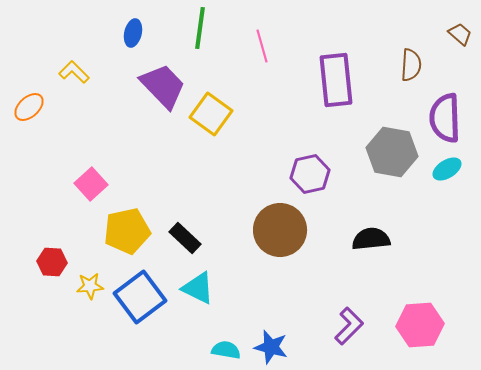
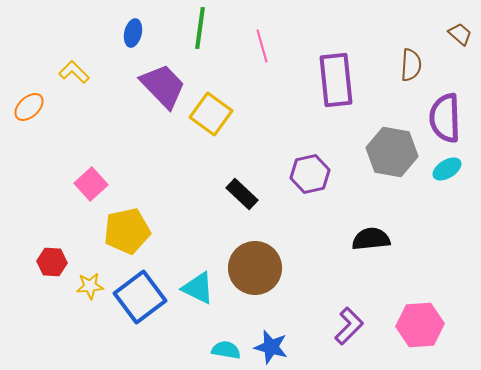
brown circle: moved 25 px left, 38 px down
black rectangle: moved 57 px right, 44 px up
